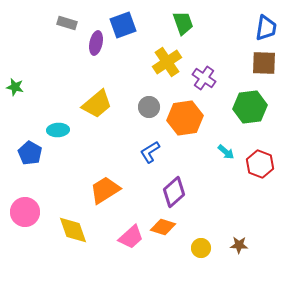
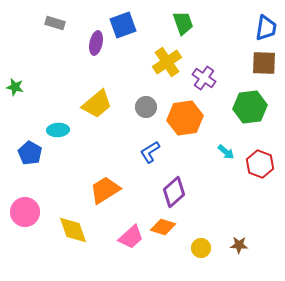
gray rectangle: moved 12 px left
gray circle: moved 3 px left
